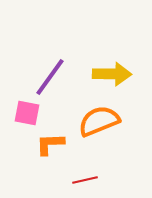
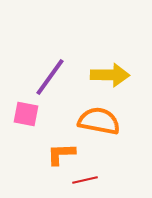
yellow arrow: moved 2 px left, 1 px down
pink square: moved 1 px left, 1 px down
orange semicircle: rotated 33 degrees clockwise
orange L-shape: moved 11 px right, 10 px down
